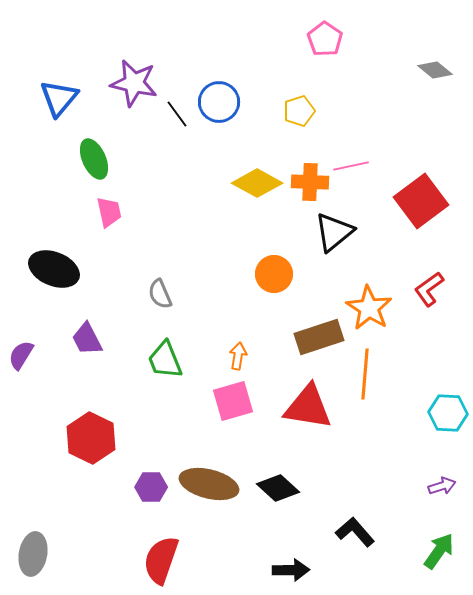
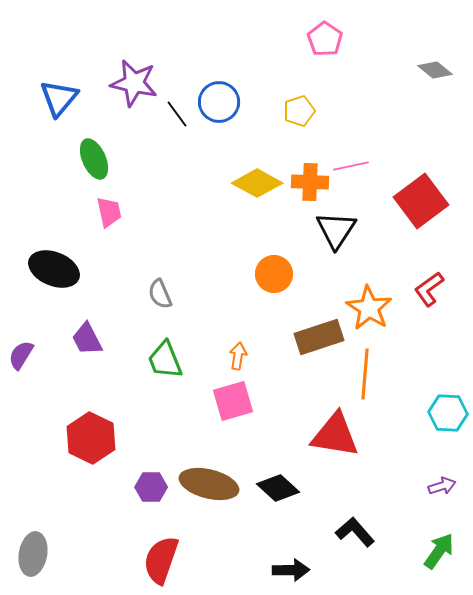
black triangle: moved 2 px right, 2 px up; rotated 18 degrees counterclockwise
red triangle: moved 27 px right, 28 px down
